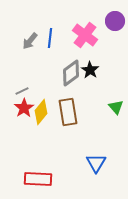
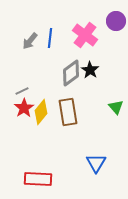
purple circle: moved 1 px right
